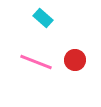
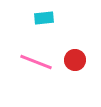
cyan rectangle: moved 1 px right; rotated 48 degrees counterclockwise
